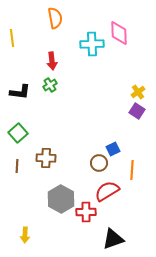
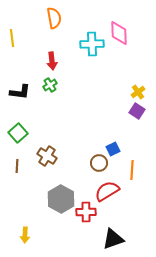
orange semicircle: moved 1 px left
brown cross: moved 1 px right, 2 px up; rotated 30 degrees clockwise
